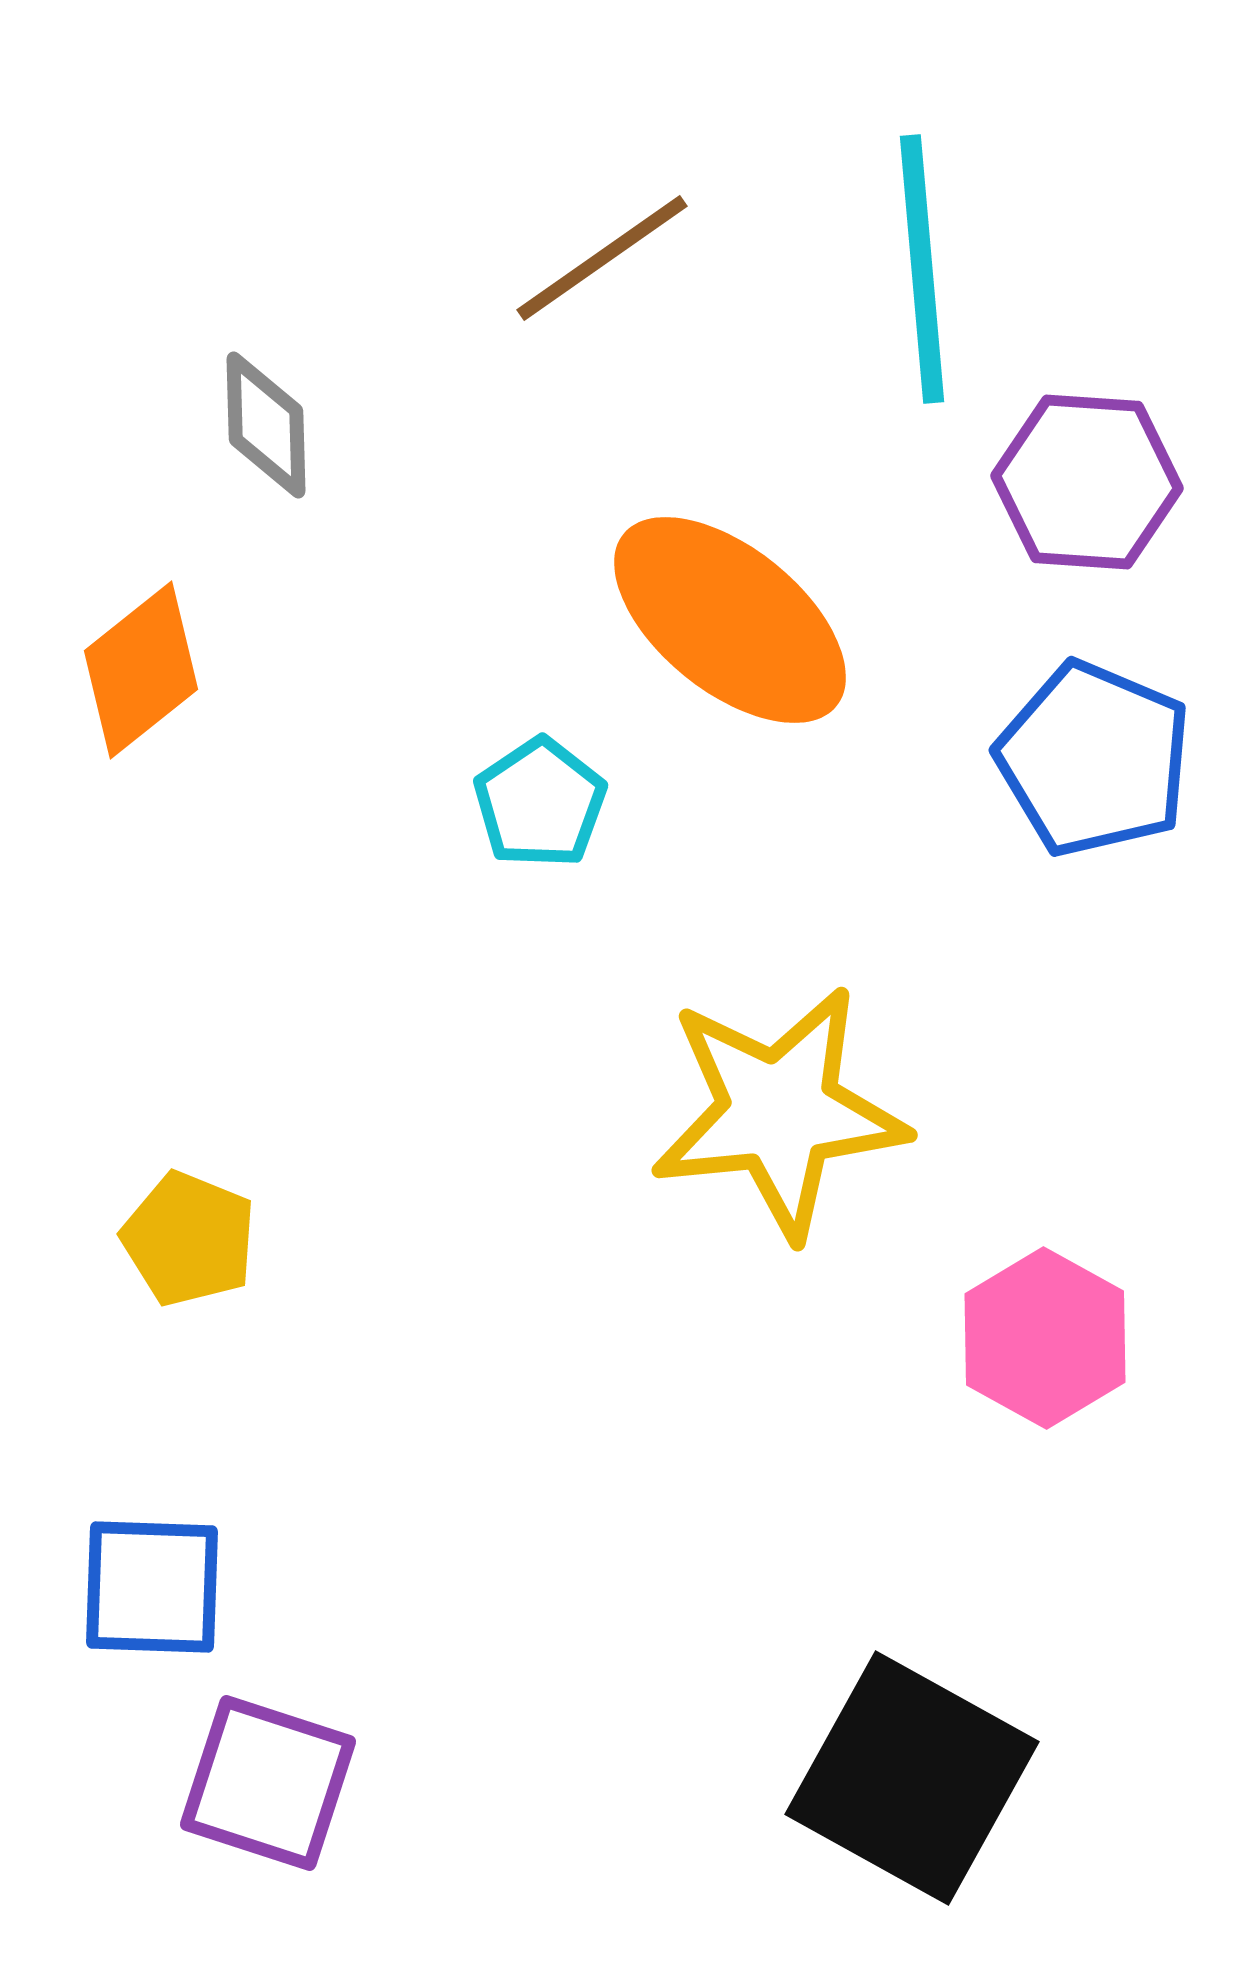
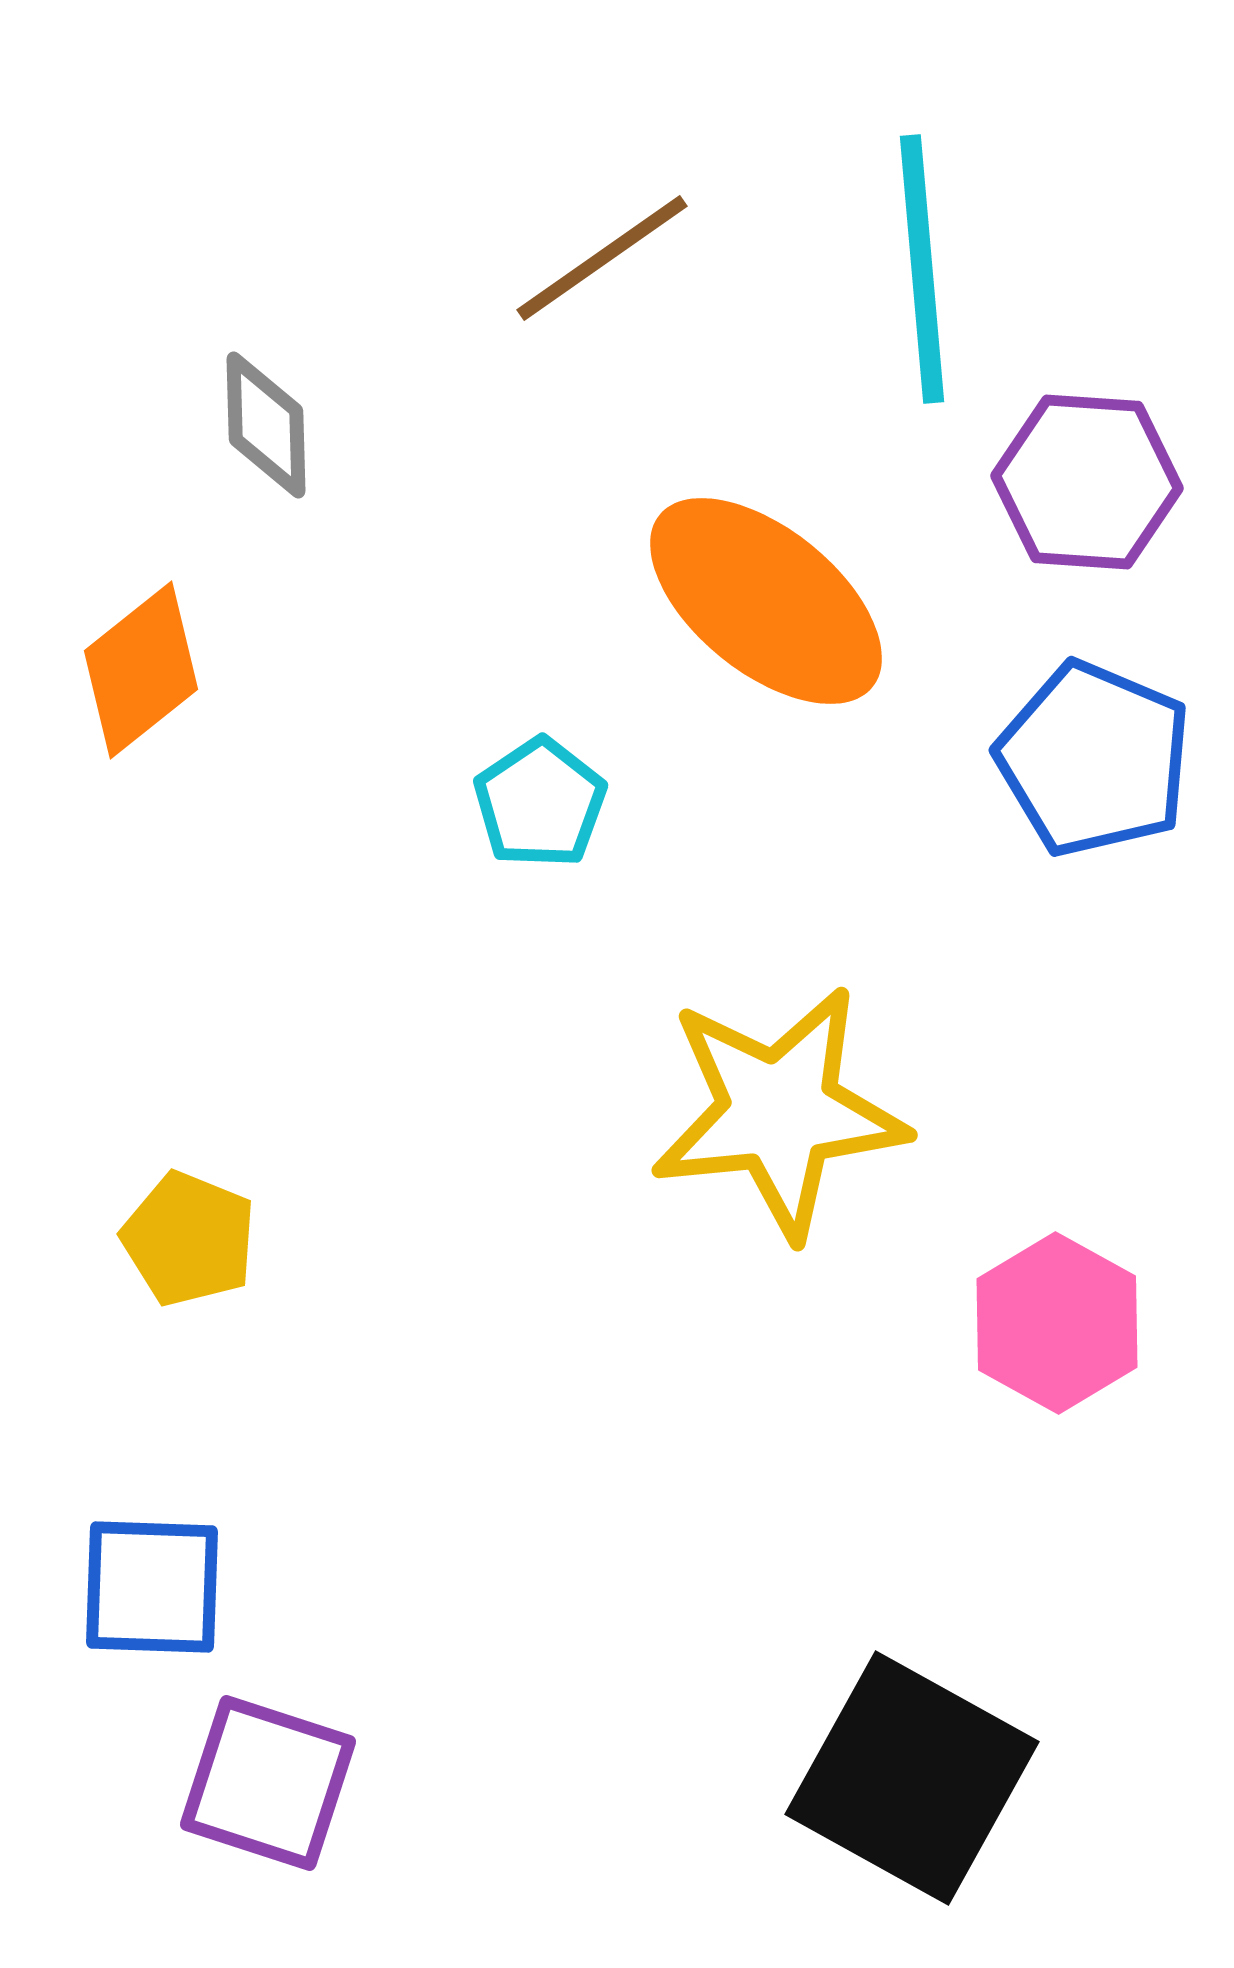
orange ellipse: moved 36 px right, 19 px up
pink hexagon: moved 12 px right, 15 px up
